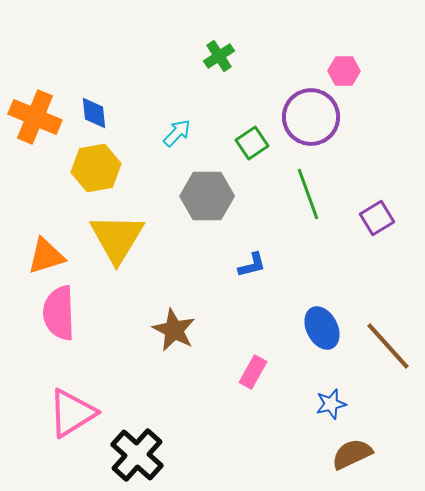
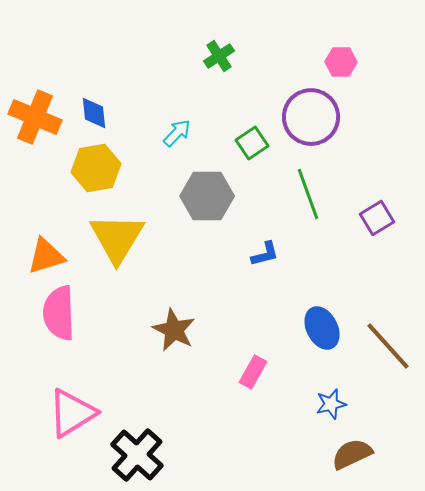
pink hexagon: moved 3 px left, 9 px up
blue L-shape: moved 13 px right, 11 px up
